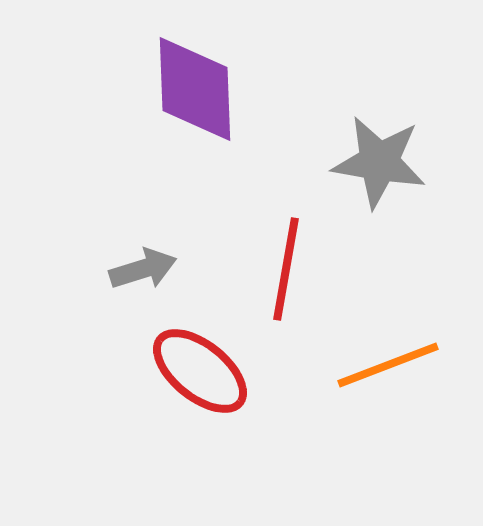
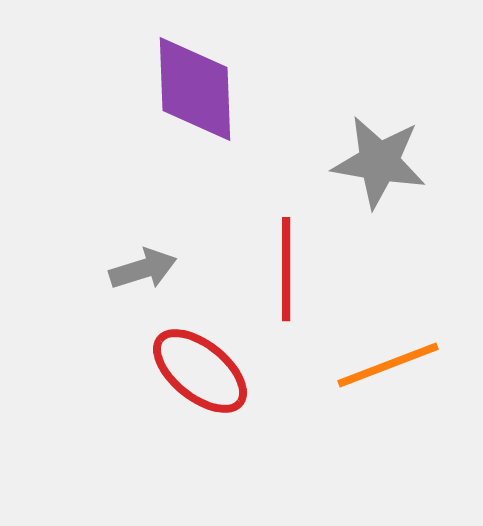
red line: rotated 10 degrees counterclockwise
